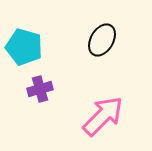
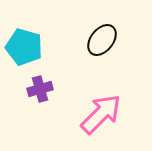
black ellipse: rotated 8 degrees clockwise
pink arrow: moved 2 px left, 2 px up
